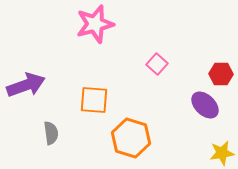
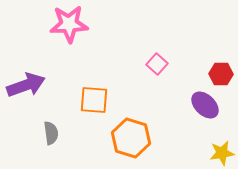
pink star: moved 26 px left; rotated 12 degrees clockwise
